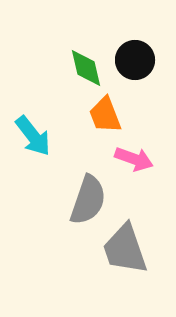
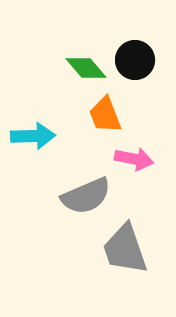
green diamond: rotated 27 degrees counterclockwise
cyan arrow: rotated 54 degrees counterclockwise
pink arrow: rotated 9 degrees counterclockwise
gray semicircle: moved 2 px left, 4 px up; rotated 48 degrees clockwise
